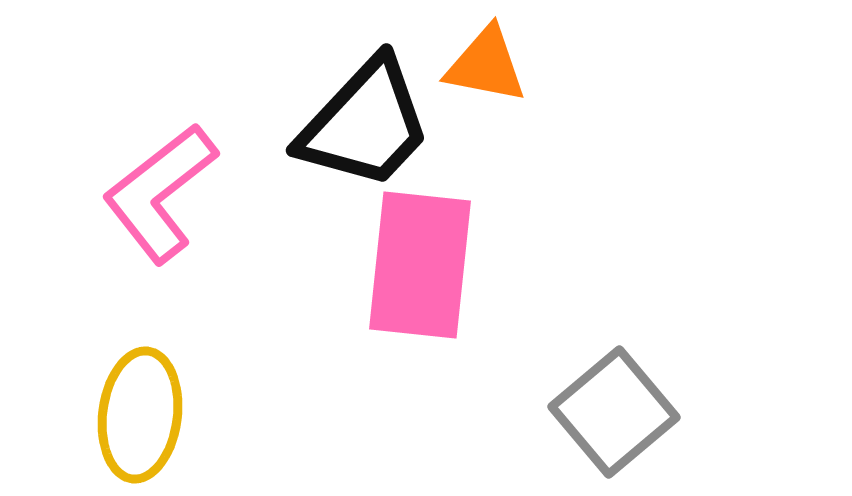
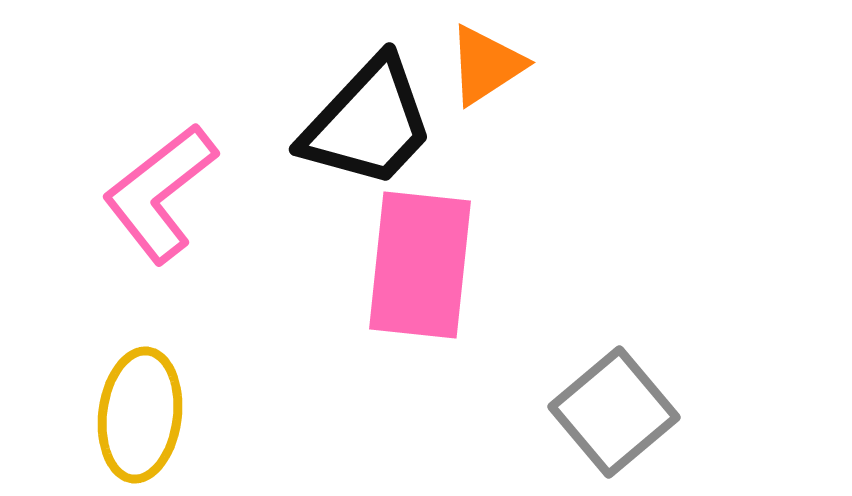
orange triangle: rotated 44 degrees counterclockwise
black trapezoid: moved 3 px right, 1 px up
